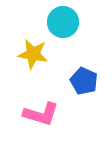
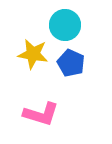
cyan circle: moved 2 px right, 3 px down
blue pentagon: moved 13 px left, 18 px up
